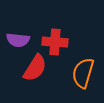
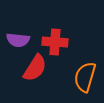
orange semicircle: moved 2 px right, 4 px down
